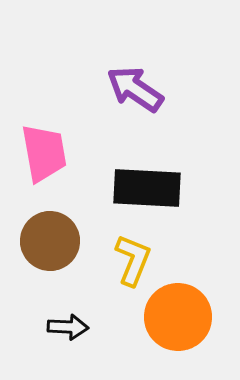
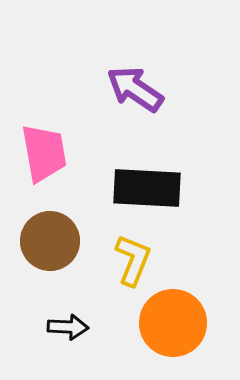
orange circle: moved 5 px left, 6 px down
